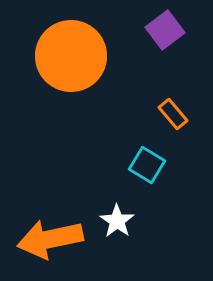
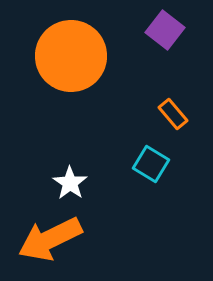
purple square: rotated 15 degrees counterclockwise
cyan square: moved 4 px right, 1 px up
white star: moved 47 px left, 38 px up
orange arrow: rotated 14 degrees counterclockwise
